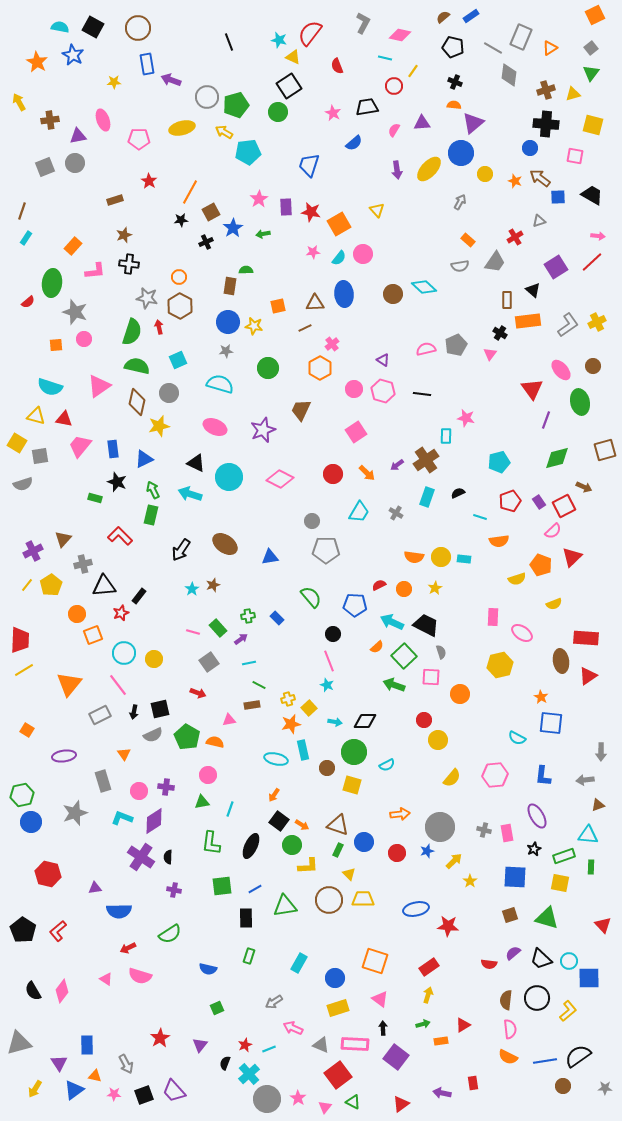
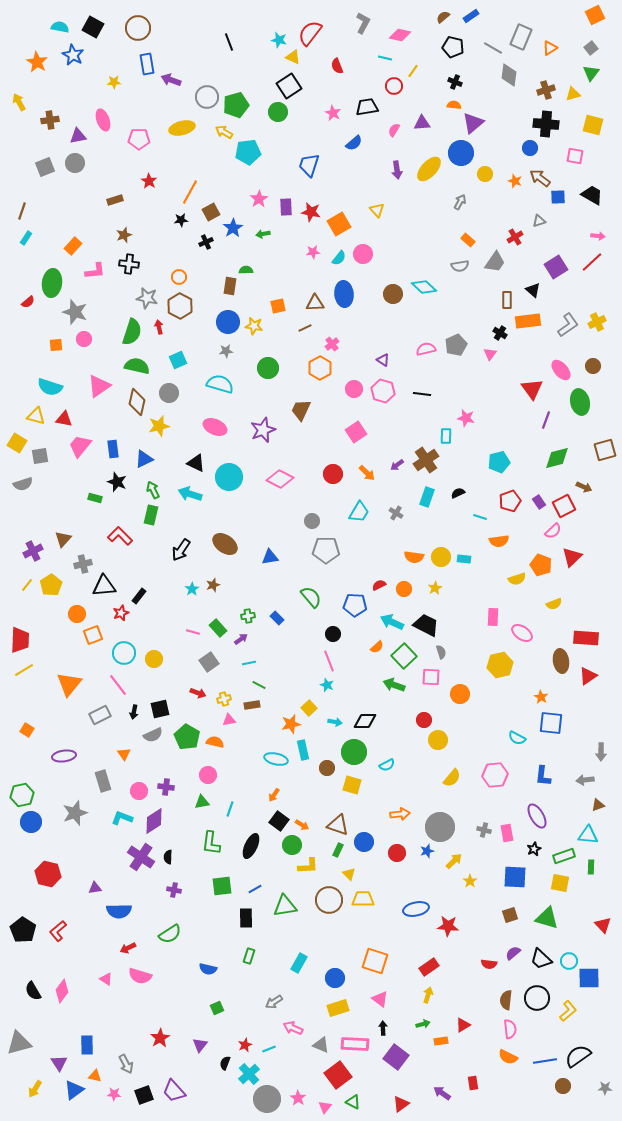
yellow cross at (288, 699): moved 64 px left
purple arrow at (442, 1093): rotated 24 degrees clockwise
